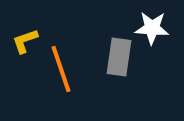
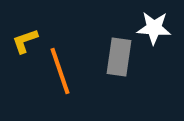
white star: moved 2 px right
orange line: moved 1 px left, 2 px down
